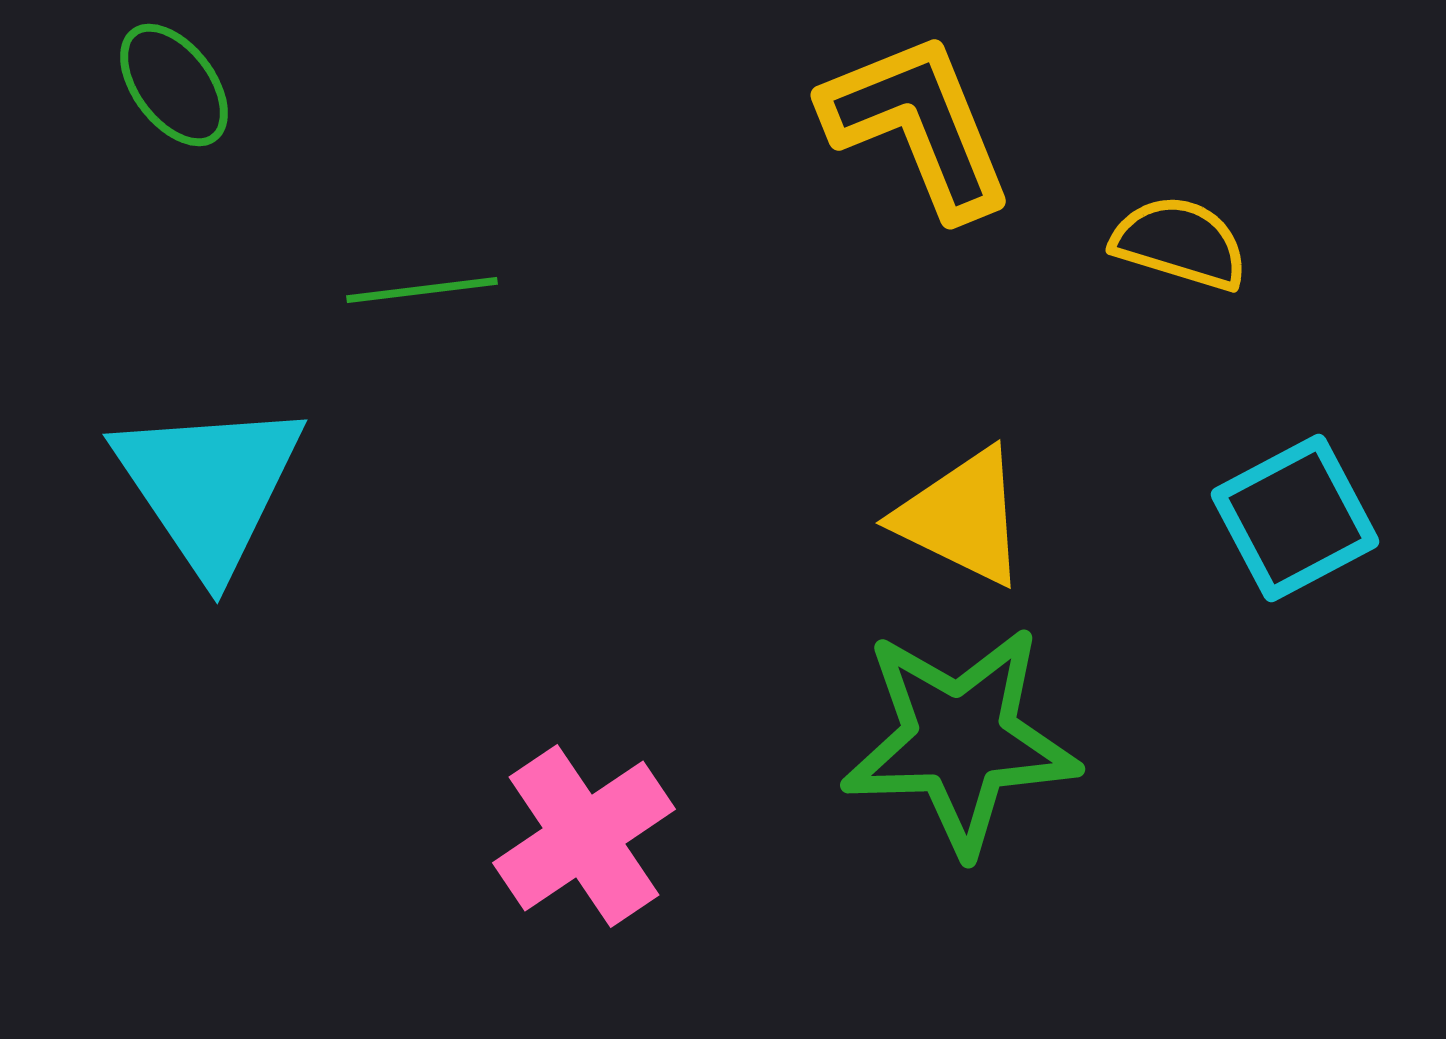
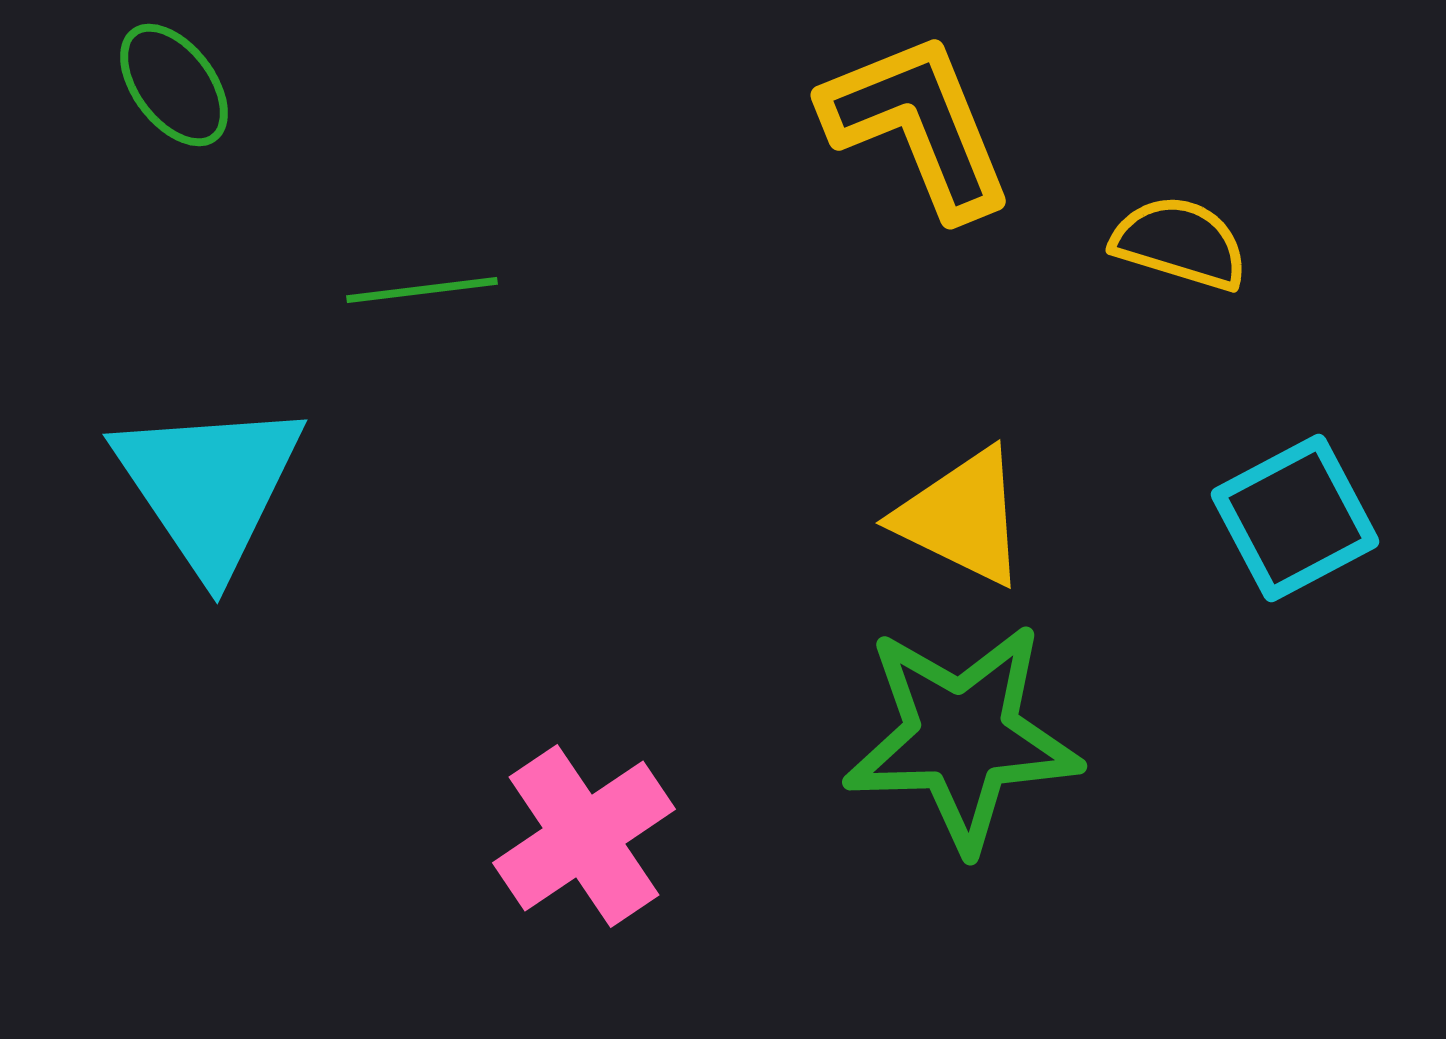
green star: moved 2 px right, 3 px up
